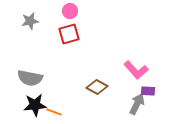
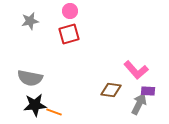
brown diamond: moved 14 px right, 3 px down; rotated 20 degrees counterclockwise
gray arrow: moved 2 px right
